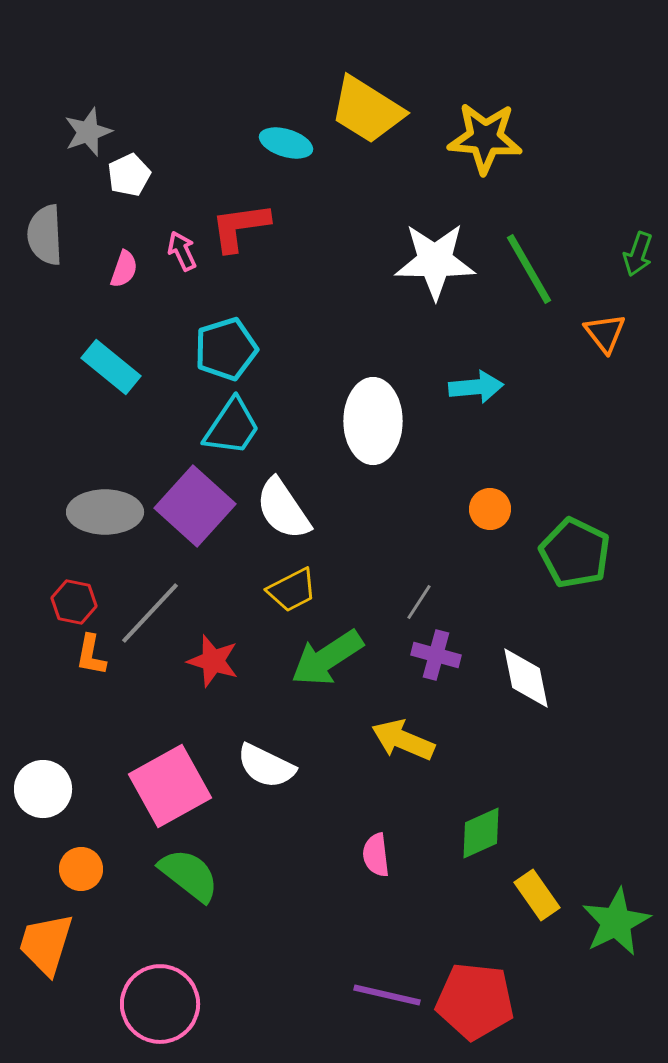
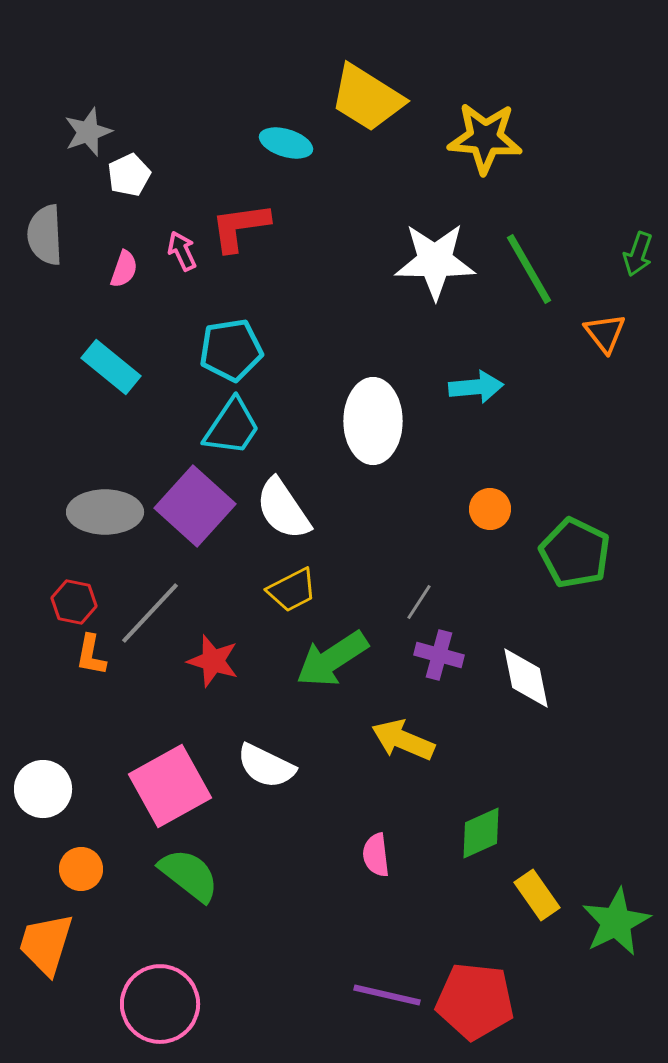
yellow trapezoid at (367, 110): moved 12 px up
cyan pentagon at (226, 349): moved 5 px right, 1 px down; rotated 8 degrees clockwise
purple cross at (436, 655): moved 3 px right
green arrow at (327, 658): moved 5 px right, 1 px down
